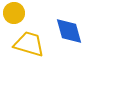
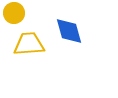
yellow trapezoid: rotated 20 degrees counterclockwise
